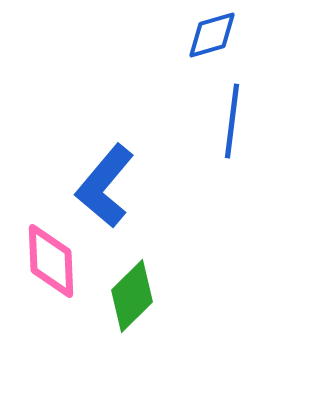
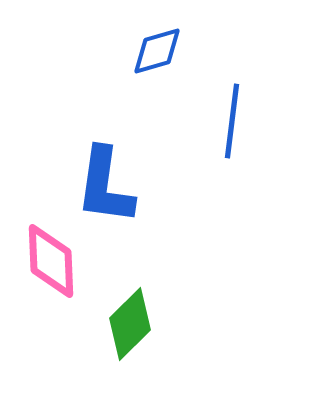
blue diamond: moved 55 px left, 16 px down
blue L-shape: rotated 32 degrees counterclockwise
green diamond: moved 2 px left, 28 px down
